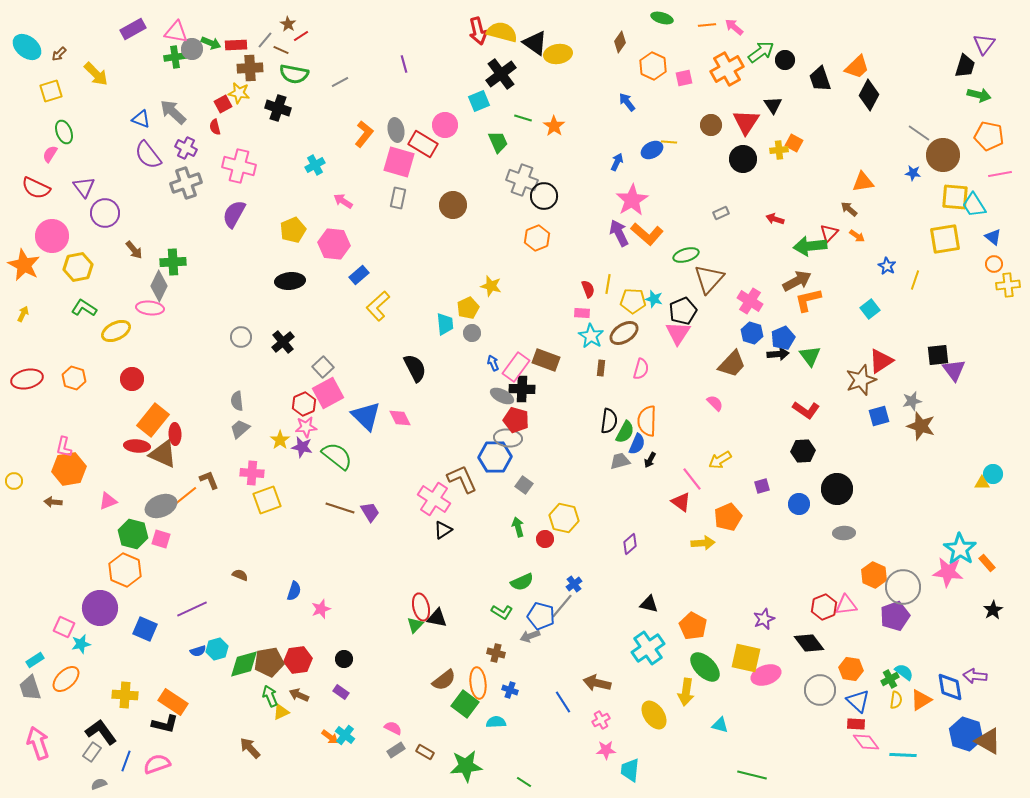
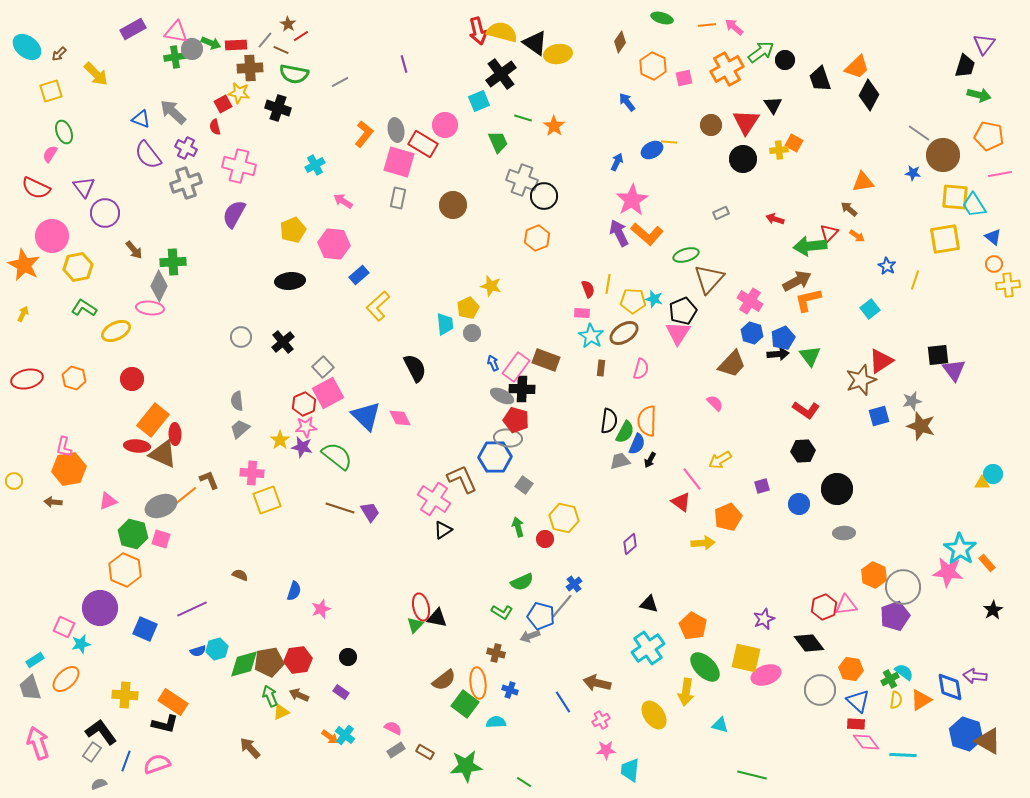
black circle at (344, 659): moved 4 px right, 2 px up
